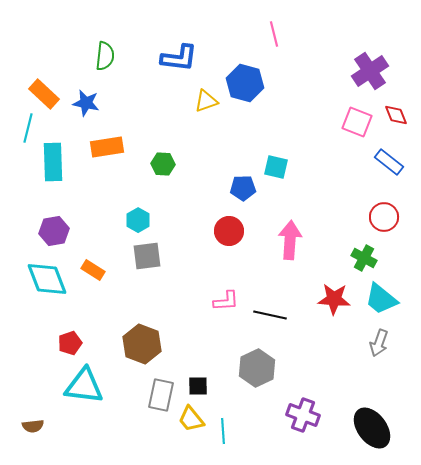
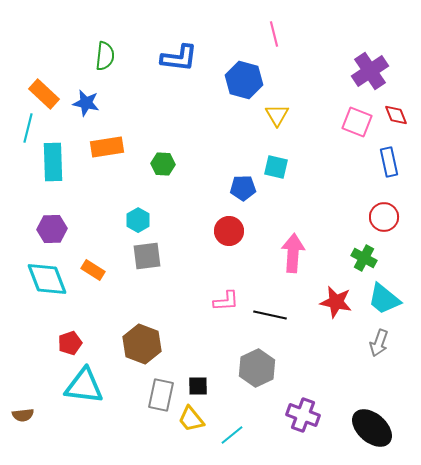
blue hexagon at (245, 83): moved 1 px left, 3 px up
yellow triangle at (206, 101): moved 71 px right, 14 px down; rotated 40 degrees counterclockwise
blue rectangle at (389, 162): rotated 40 degrees clockwise
purple hexagon at (54, 231): moved 2 px left, 2 px up; rotated 8 degrees clockwise
pink arrow at (290, 240): moved 3 px right, 13 px down
red star at (334, 299): moved 2 px right, 3 px down; rotated 8 degrees clockwise
cyan trapezoid at (381, 299): moved 3 px right
brown semicircle at (33, 426): moved 10 px left, 11 px up
black ellipse at (372, 428): rotated 12 degrees counterclockwise
cyan line at (223, 431): moved 9 px right, 4 px down; rotated 55 degrees clockwise
